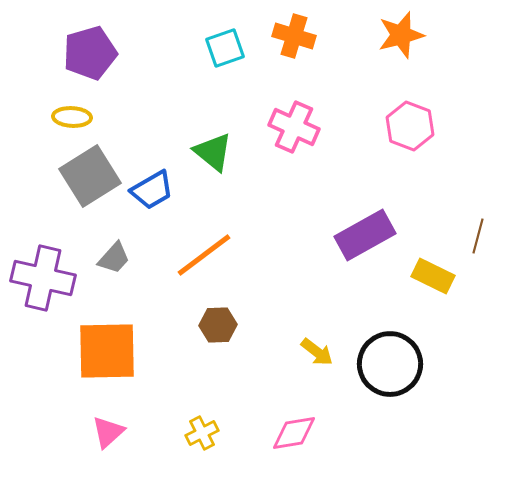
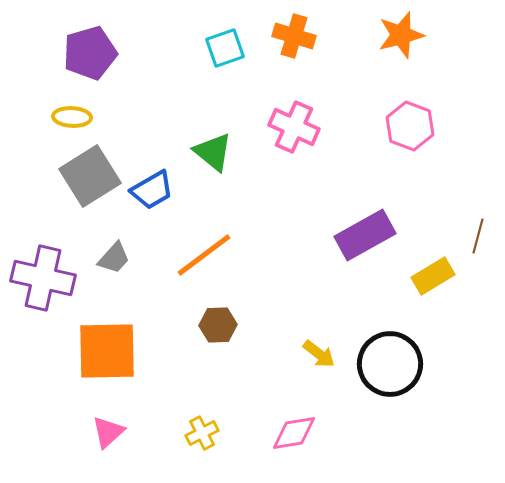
yellow rectangle: rotated 57 degrees counterclockwise
yellow arrow: moved 2 px right, 2 px down
